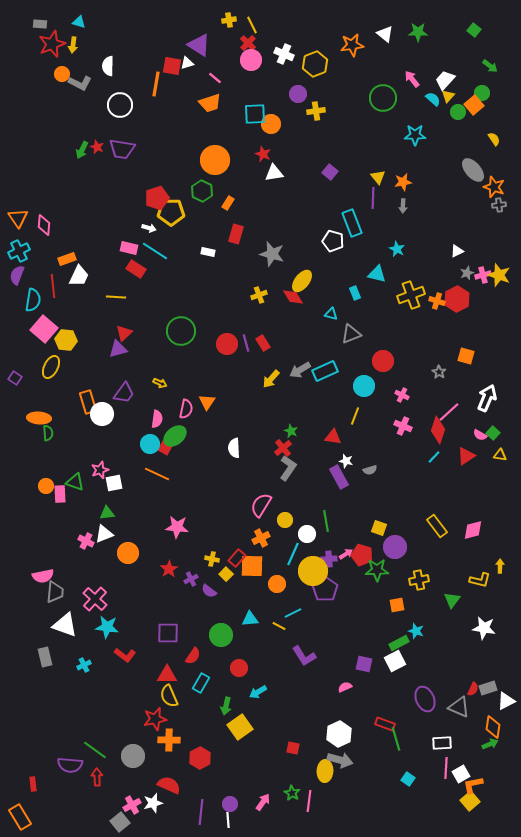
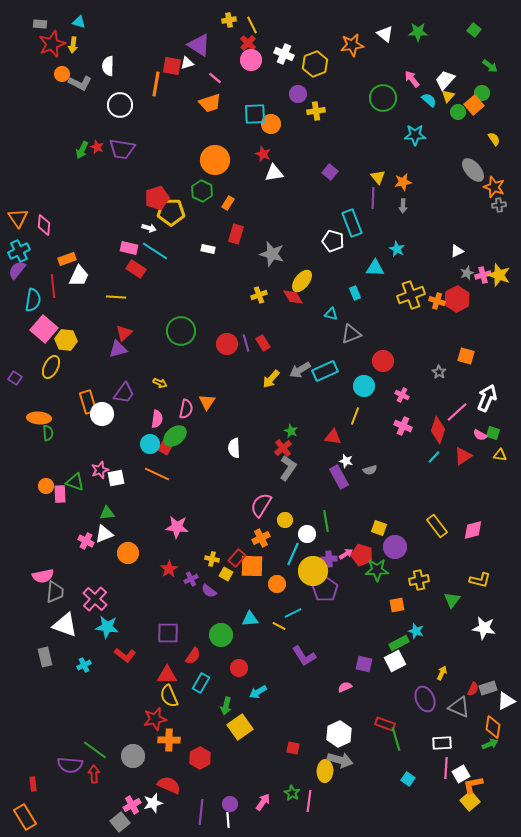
cyan semicircle at (433, 99): moved 4 px left, 1 px down
white rectangle at (208, 252): moved 3 px up
cyan triangle at (377, 274): moved 2 px left, 6 px up; rotated 12 degrees counterclockwise
purple semicircle at (17, 275): moved 5 px up; rotated 18 degrees clockwise
pink line at (449, 412): moved 8 px right
green square at (493, 433): rotated 24 degrees counterclockwise
red triangle at (466, 456): moved 3 px left
white square at (114, 483): moved 2 px right, 5 px up
yellow arrow at (500, 566): moved 58 px left, 107 px down; rotated 24 degrees clockwise
yellow square at (226, 574): rotated 16 degrees counterclockwise
red arrow at (97, 777): moved 3 px left, 3 px up
orange rectangle at (20, 817): moved 5 px right
